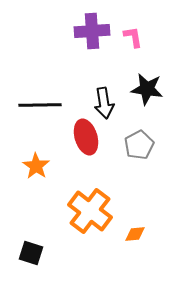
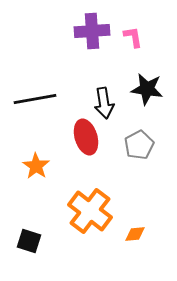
black line: moved 5 px left, 6 px up; rotated 9 degrees counterclockwise
black square: moved 2 px left, 12 px up
